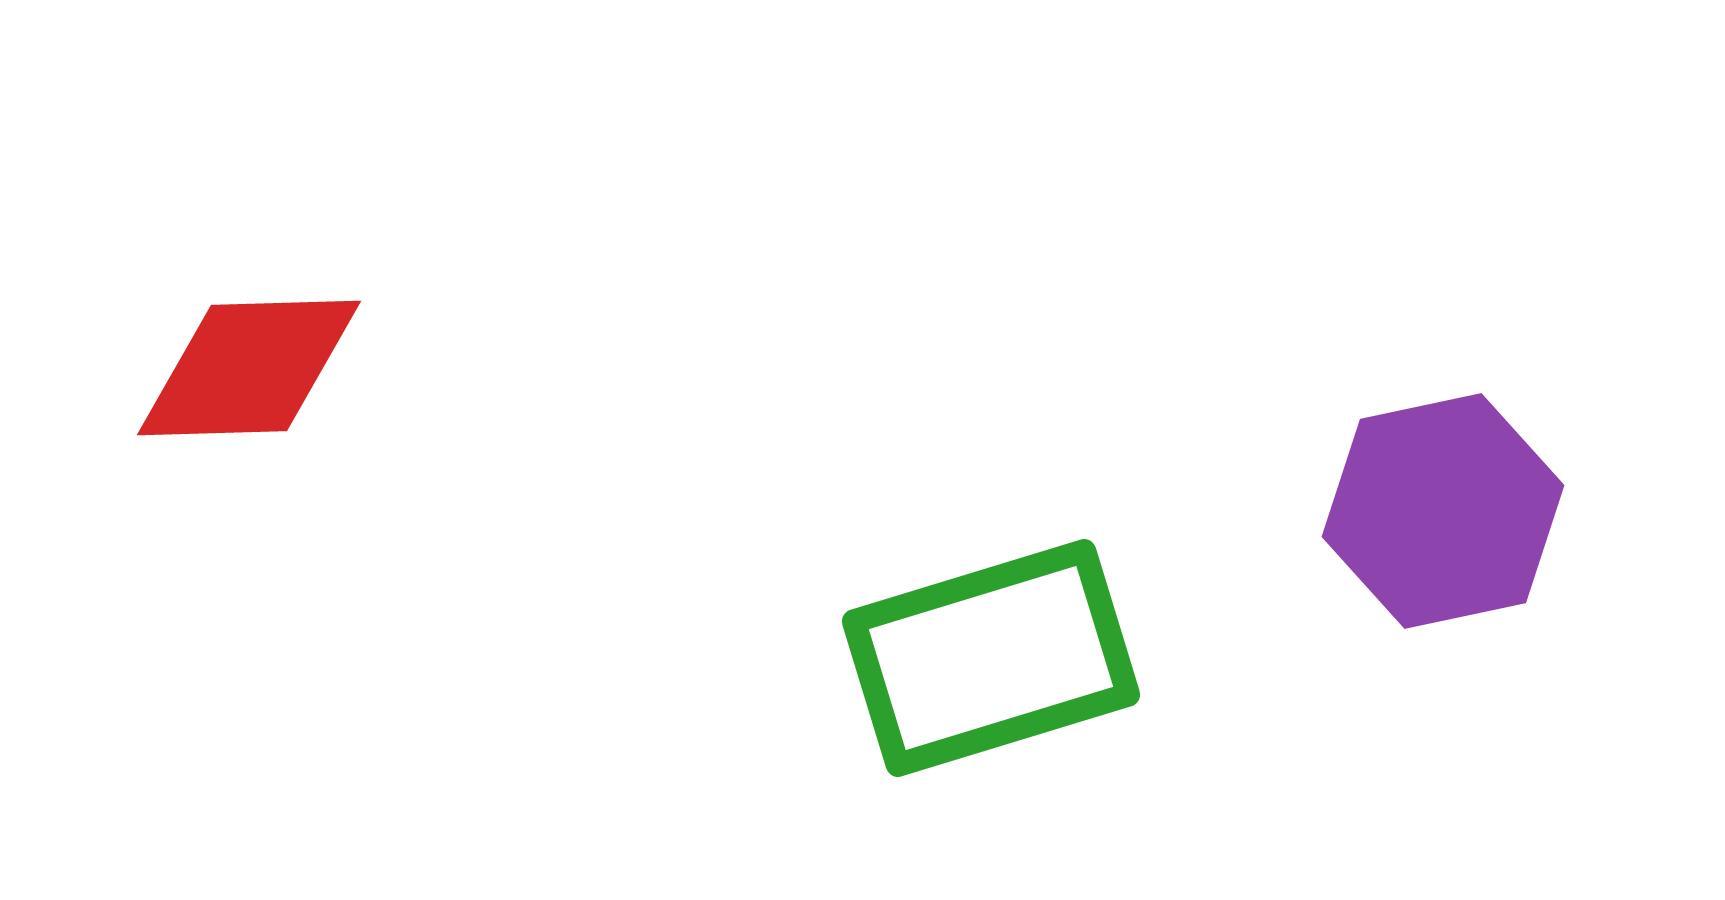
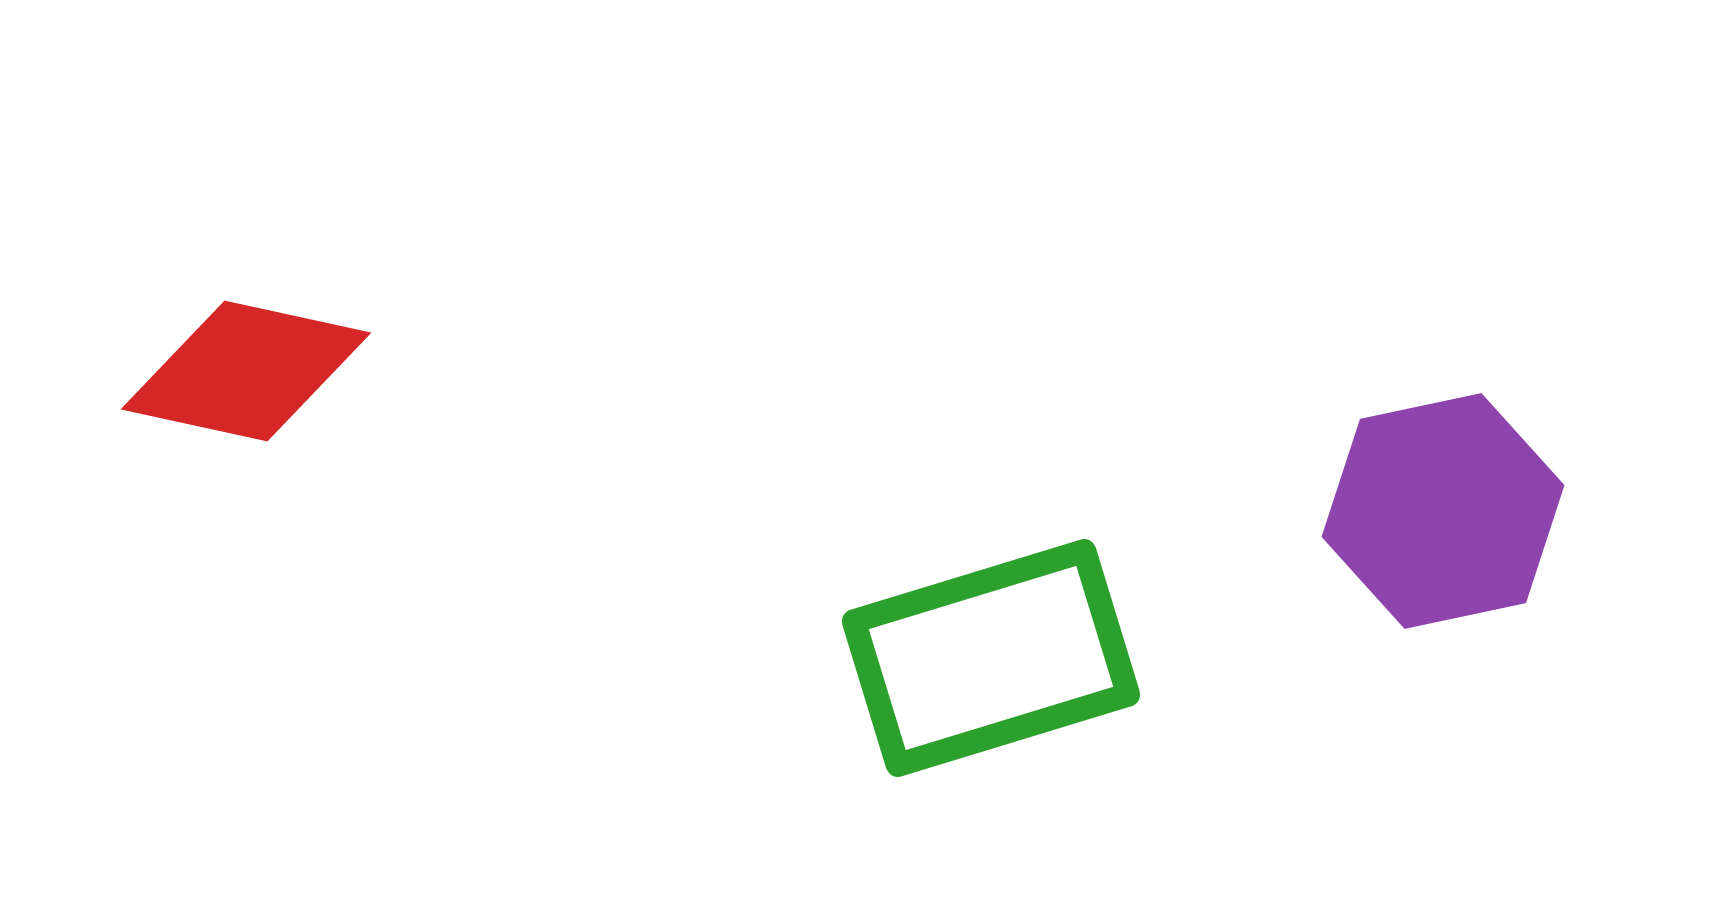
red diamond: moved 3 px left, 3 px down; rotated 14 degrees clockwise
